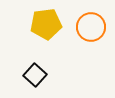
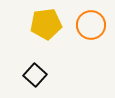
orange circle: moved 2 px up
